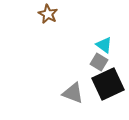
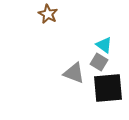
black square: moved 4 px down; rotated 20 degrees clockwise
gray triangle: moved 1 px right, 20 px up
